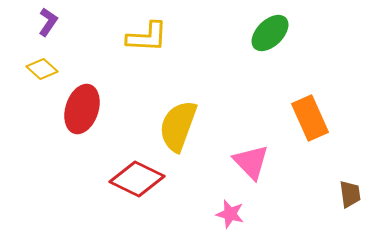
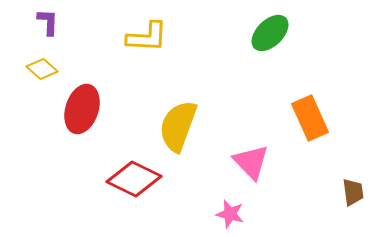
purple L-shape: rotated 32 degrees counterclockwise
red diamond: moved 3 px left
brown trapezoid: moved 3 px right, 2 px up
